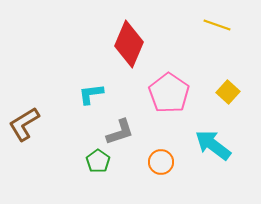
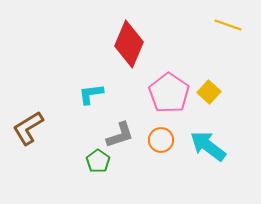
yellow line: moved 11 px right
yellow square: moved 19 px left
brown L-shape: moved 4 px right, 4 px down
gray L-shape: moved 3 px down
cyan arrow: moved 5 px left, 1 px down
orange circle: moved 22 px up
